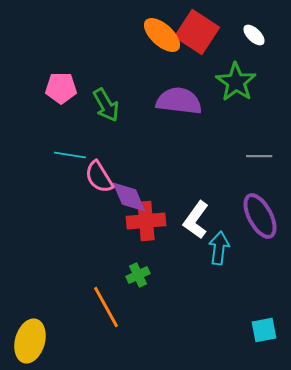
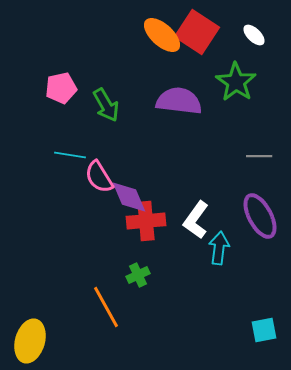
pink pentagon: rotated 12 degrees counterclockwise
